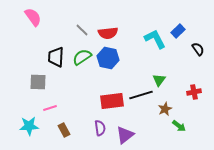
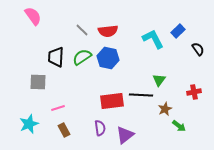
pink semicircle: moved 1 px up
red semicircle: moved 2 px up
cyan L-shape: moved 2 px left
black line: rotated 20 degrees clockwise
pink line: moved 8 px right
cyan star: moved 2 px up; rotated 18 degrees counterclockwise
